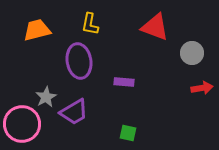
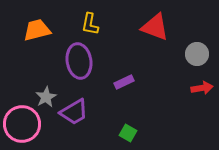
gray circle: moved 5 px right, 1 px down
purple rectangle: rotated 30 degrees counterclockwise
green square: rotated 18 degrees clockwise
